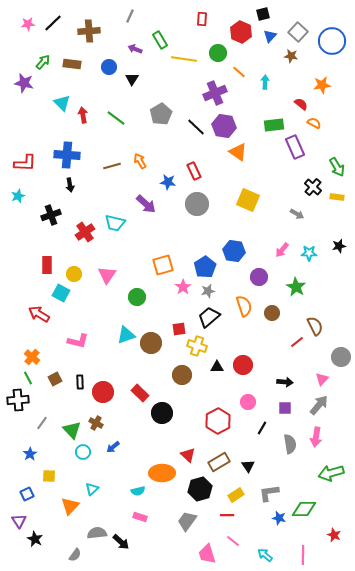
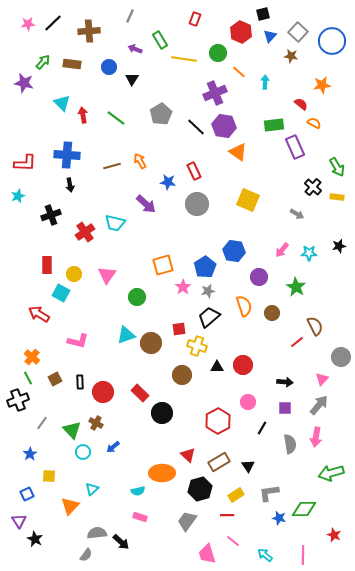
red rectangle at (202, 19): moved 7 px left; rotated 16 degrees clockwise
black cross at (18, 400): rotated 15 degrees counterclockwise
gray semicircle at (75, 555): moved 11 px right
